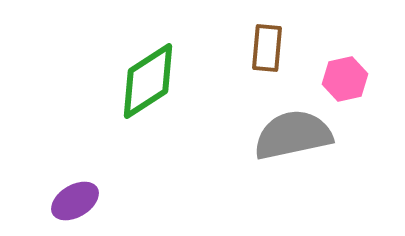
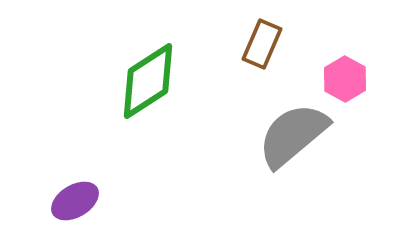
brown rectangle: moved 5 px left, 4 px up; rotated 18 degrees clockwise
pink hexagon: rotated 18 degrees counterclockwise
gray semicircle: rotated 28 degrees counterclockwise
